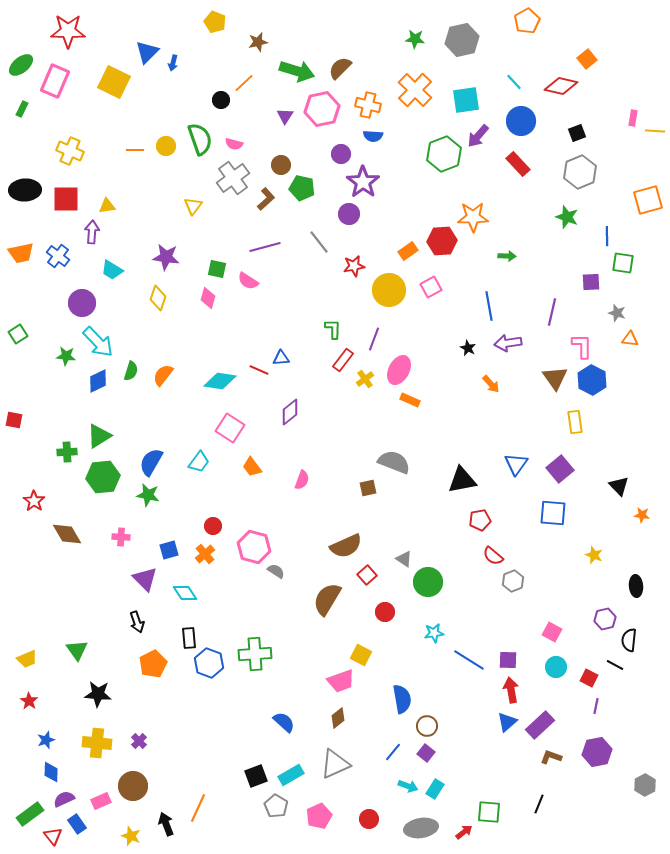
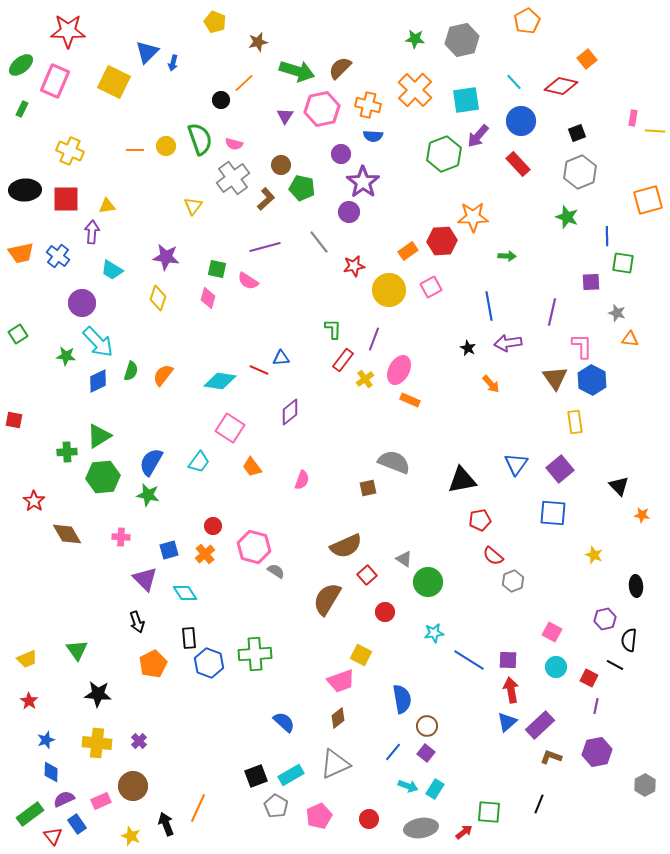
purple circle at (349, 214): moved 2 px up
